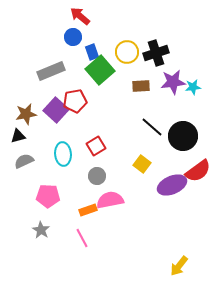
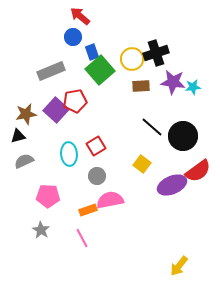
yellow circle: moved 5 px right, 7 px down
purple star: rotated 15 degrees clockwise
cyan ellipse: moved 6 px right
